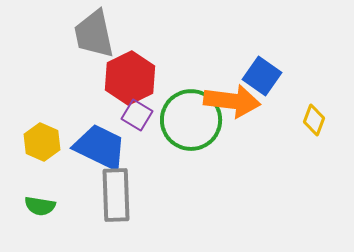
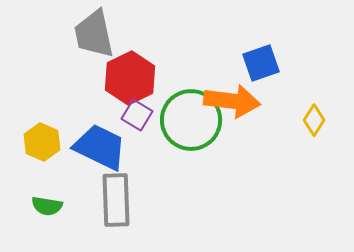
blue square: moved 1 px left, 13 px up; rotated 36 degrees clockwise
yellow diamond: rotated 12 degrees clockwise
gray rectangle: moved 5 px down
green semicircle: moved 7 px right
